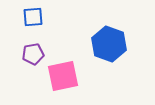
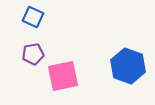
blue square: rotated 30 degrees clockwise
blue hexagon: moved 19 px right, 22 px down
